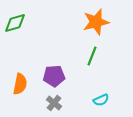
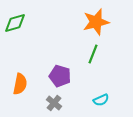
green line: moved 1 px right, 2 px up
purple pentagon: moved 6 px right; rotated 20 degrees clockwise
